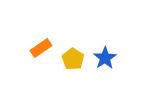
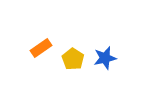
blue star: rotated 20 degrees clockwise
